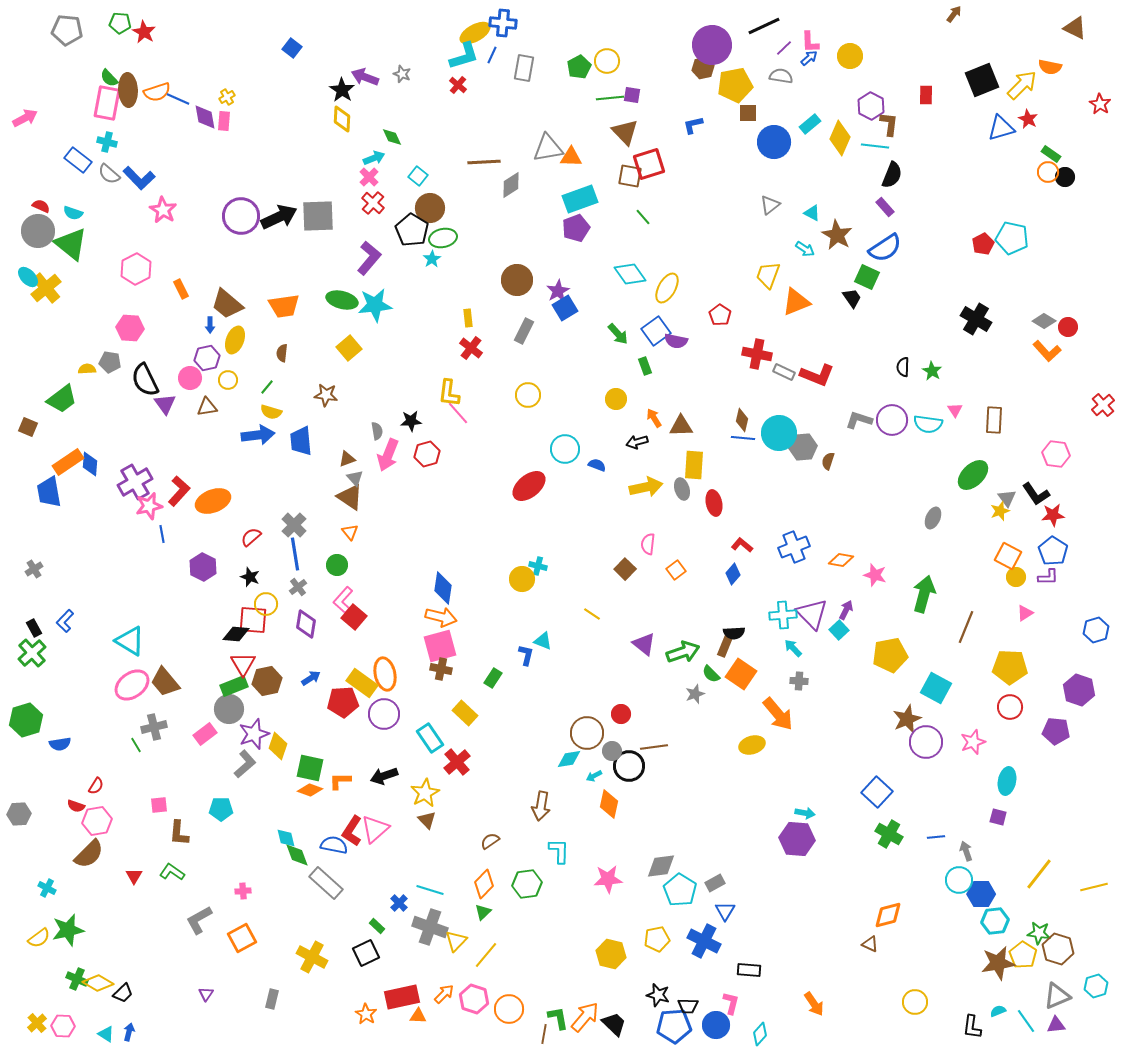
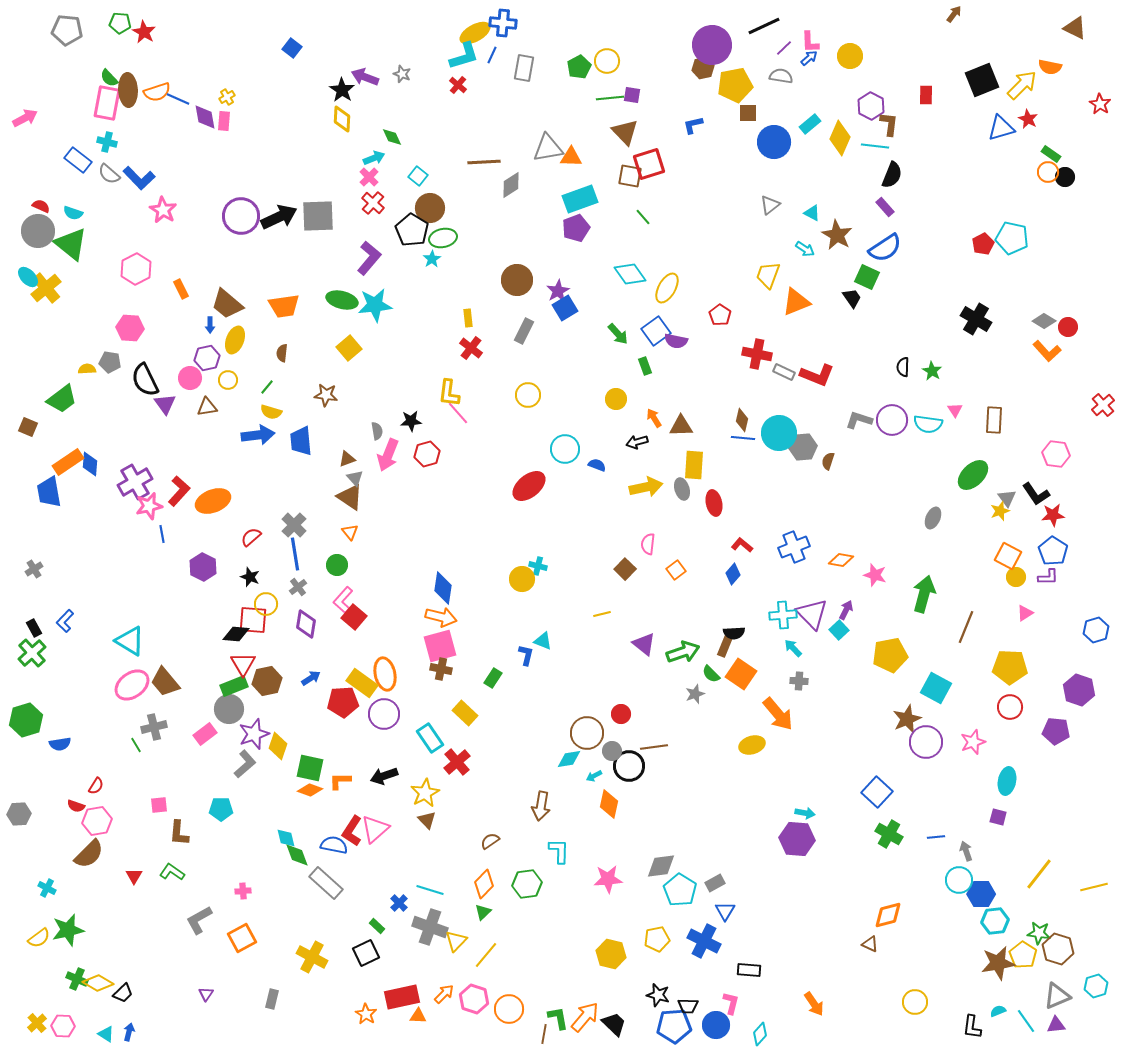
yellow line at (592, 614): moved 10 px right; rotated 48 degrees counterclockwise
